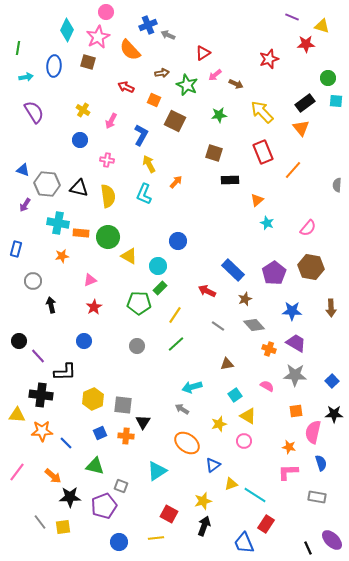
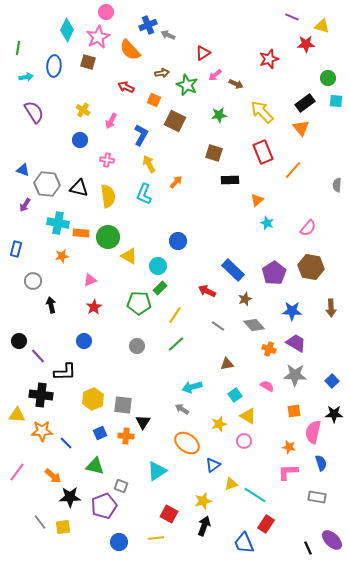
orange square at (296, 411): moved 2 px left
